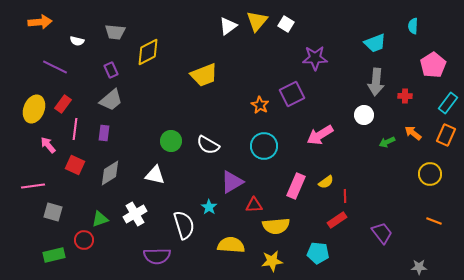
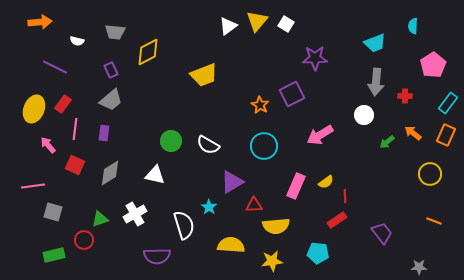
green arrow at (387, 142): rotated 14 degrees counterclockwise
